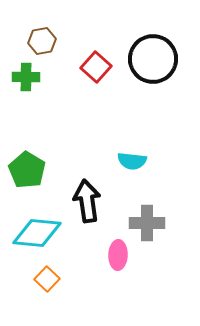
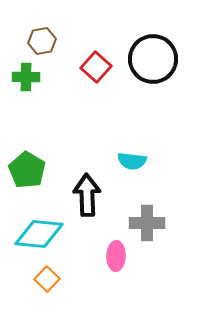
black arrow: moved 6 px up; rotated 6 degrees clockwise
cyan diamond: moved 2 px right, 1 px down
pink ellipse: moved 2 px left, 1 px down
